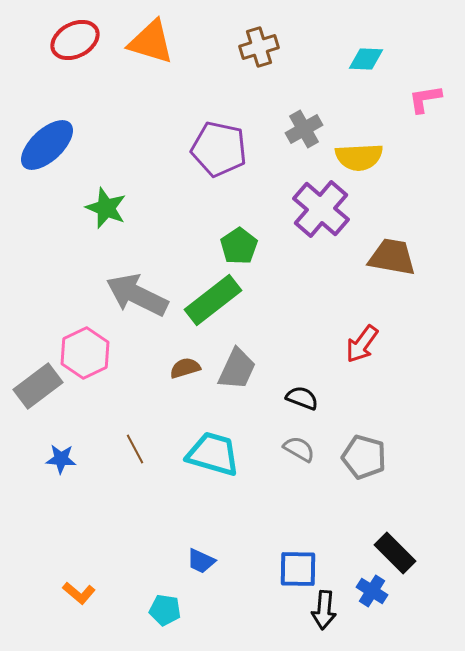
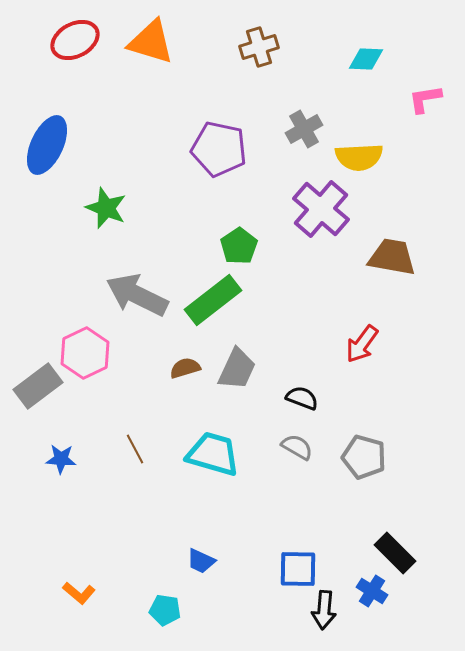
blue ellipse: rotated 22 degrees counterclockwise
gray semicircle: moved 2 px left, 2 px up
